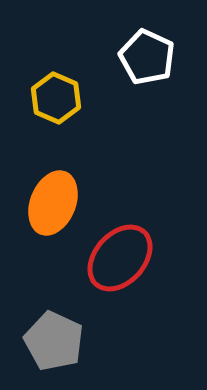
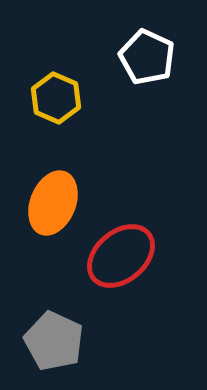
red ellipse: moved 1 px right, 2 px up; rotated 8 degrees clockwise
